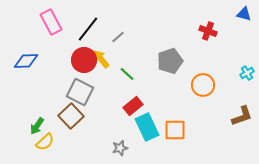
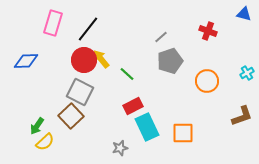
pink rectangle: moved 2 px right, 1 px down; rotated 45 degrees clockwise
gray line: moved 43 px right
orange circle: moved 4 px right, 4 px up
red rectangle: rotated 12 degrees clockwise
orange square: moved 8 px right, 3 px down
